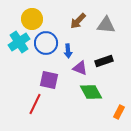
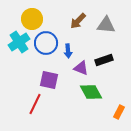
black rectangle: moved 1 px up
purple triangle: moved 1 px right
